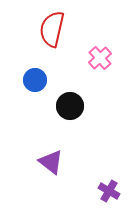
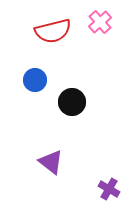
red semicircle: moved 1 px right, 2 px down; rotated 117 degrees counterclockwise
pink cross: moved 36 px up
black circle: moved 2 px right, 4 px up
purple cross: moved 2 px up
